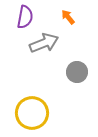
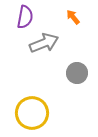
orange arrow: moved 5 px right
gray circle: moved 1 px down
